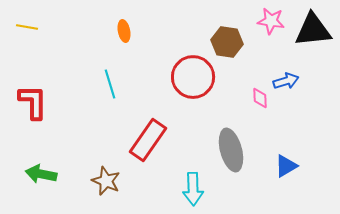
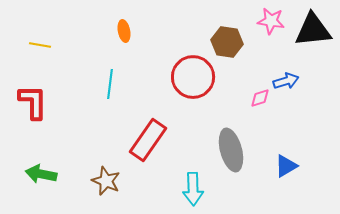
yellow line: moved 13 px right, 18 px down
cyan line: rotated 24 degrees clockwise
pink diamond: rotated 75 degrees clockwise
